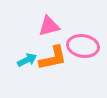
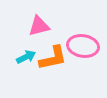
pink triangle: moved 10 px left
cyan arrow: moved 1 px left, 3 px up
